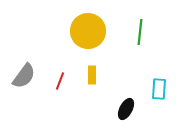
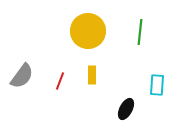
gray semicircle: moved 2 px left
cyan rectangle: moved 2 px left, 4 px up
